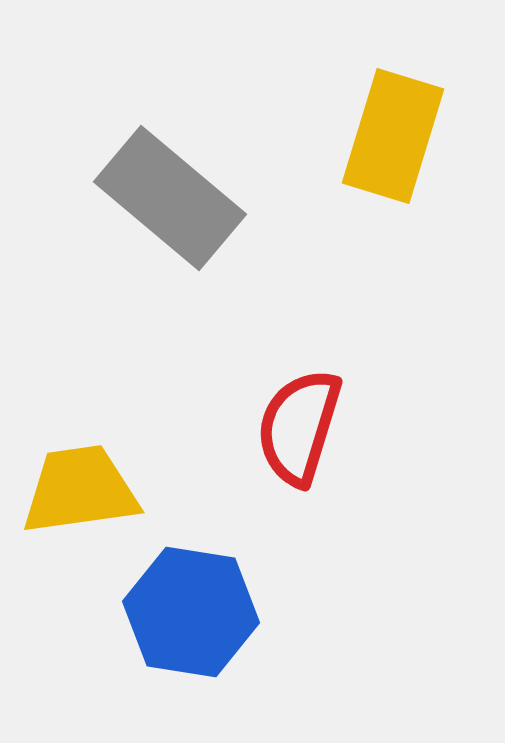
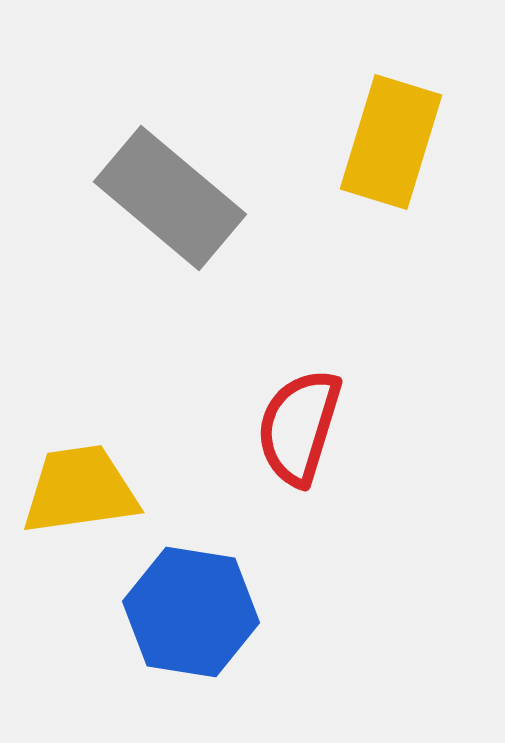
yellow rectangle: moved 2 px left, 6 px down
